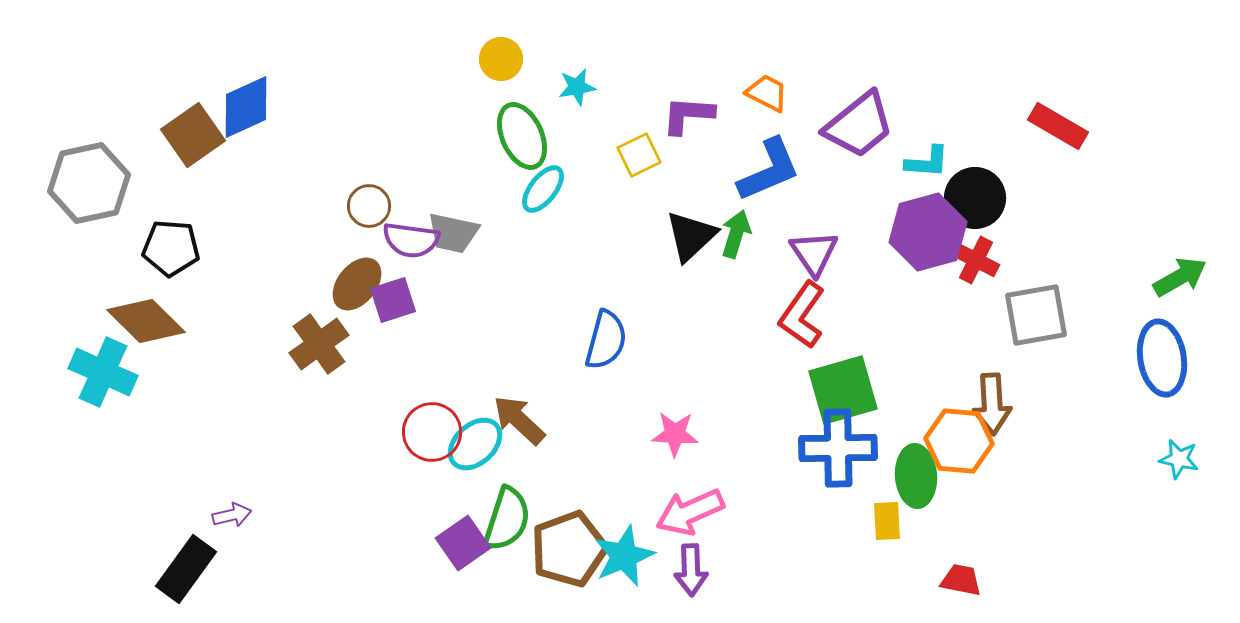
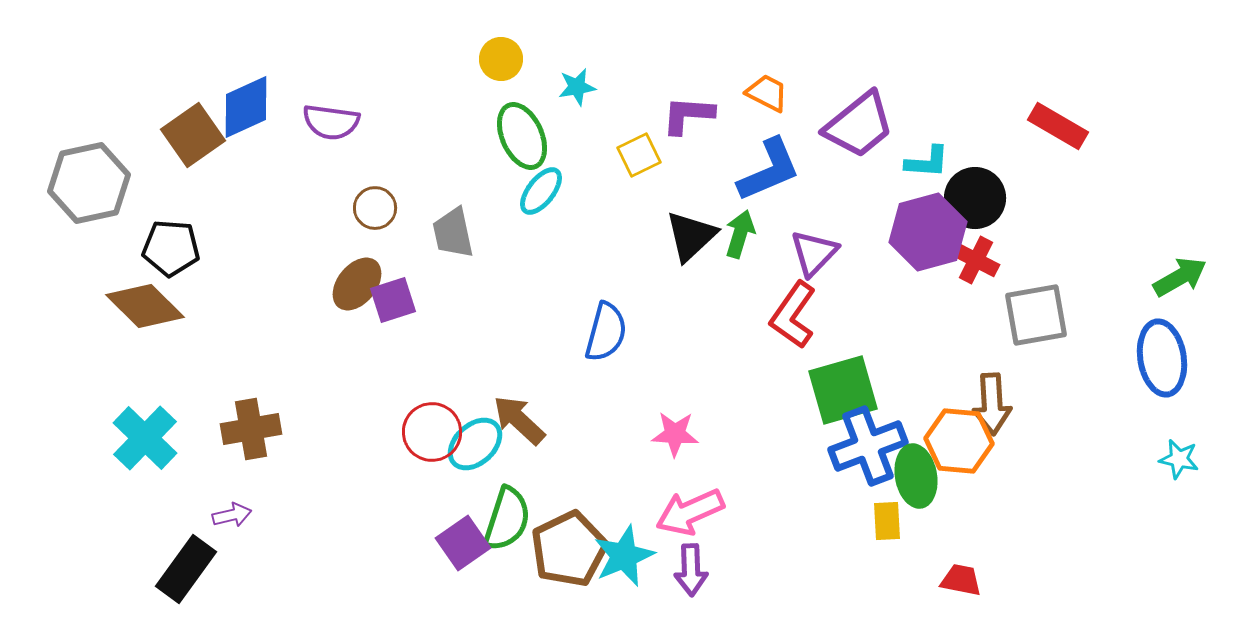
cyan ellipse at (543, 189): moved 2 px left, 2 px down
brown circle at (369, 206): moved 6 px right, 2 px down
gray trapezoid at (453, 233): rotated 66 degrees clockwise
green arrow at (736, 234): moved 4 px right
purple semicircle at (411, 240): moved 80 px left, 118 px up
purple triangle at (814, 253): rotated 18 degrees clockwise
red L-shape at (802, 315): moved 9 px left
brown diamond at (146, 321): moved 1 px left, 15 px up
blue semicircle at (606, 340): moved 8 px up
brown cross at (319, 344): moved 68 px left, 85 px down; rotated 26 degrees clockwise
cyan cross at (103, 372): moved 42 px right, 66 px down; rotated 20 degrees clockwise
blue cross at (838, 448): moved 30 px right, 2 px up; rotated 20 degrees counterclockwise
green ellipse at (916, 476): rotated 6 degrees counterclockwise
brown pentagon at (569, 549): rotated 6 degrees counterclockwise
